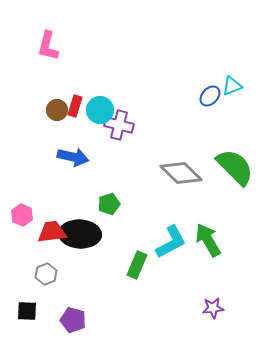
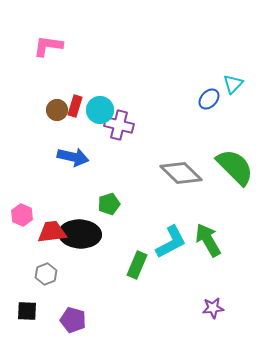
pink L-shape: rotated 84 degrees clockwise
cyan triangle: moved 1 px right, 2 px up; rotated 25 degrees counterclockwise
blue ellipse: moved 1 px left, 3 px down
